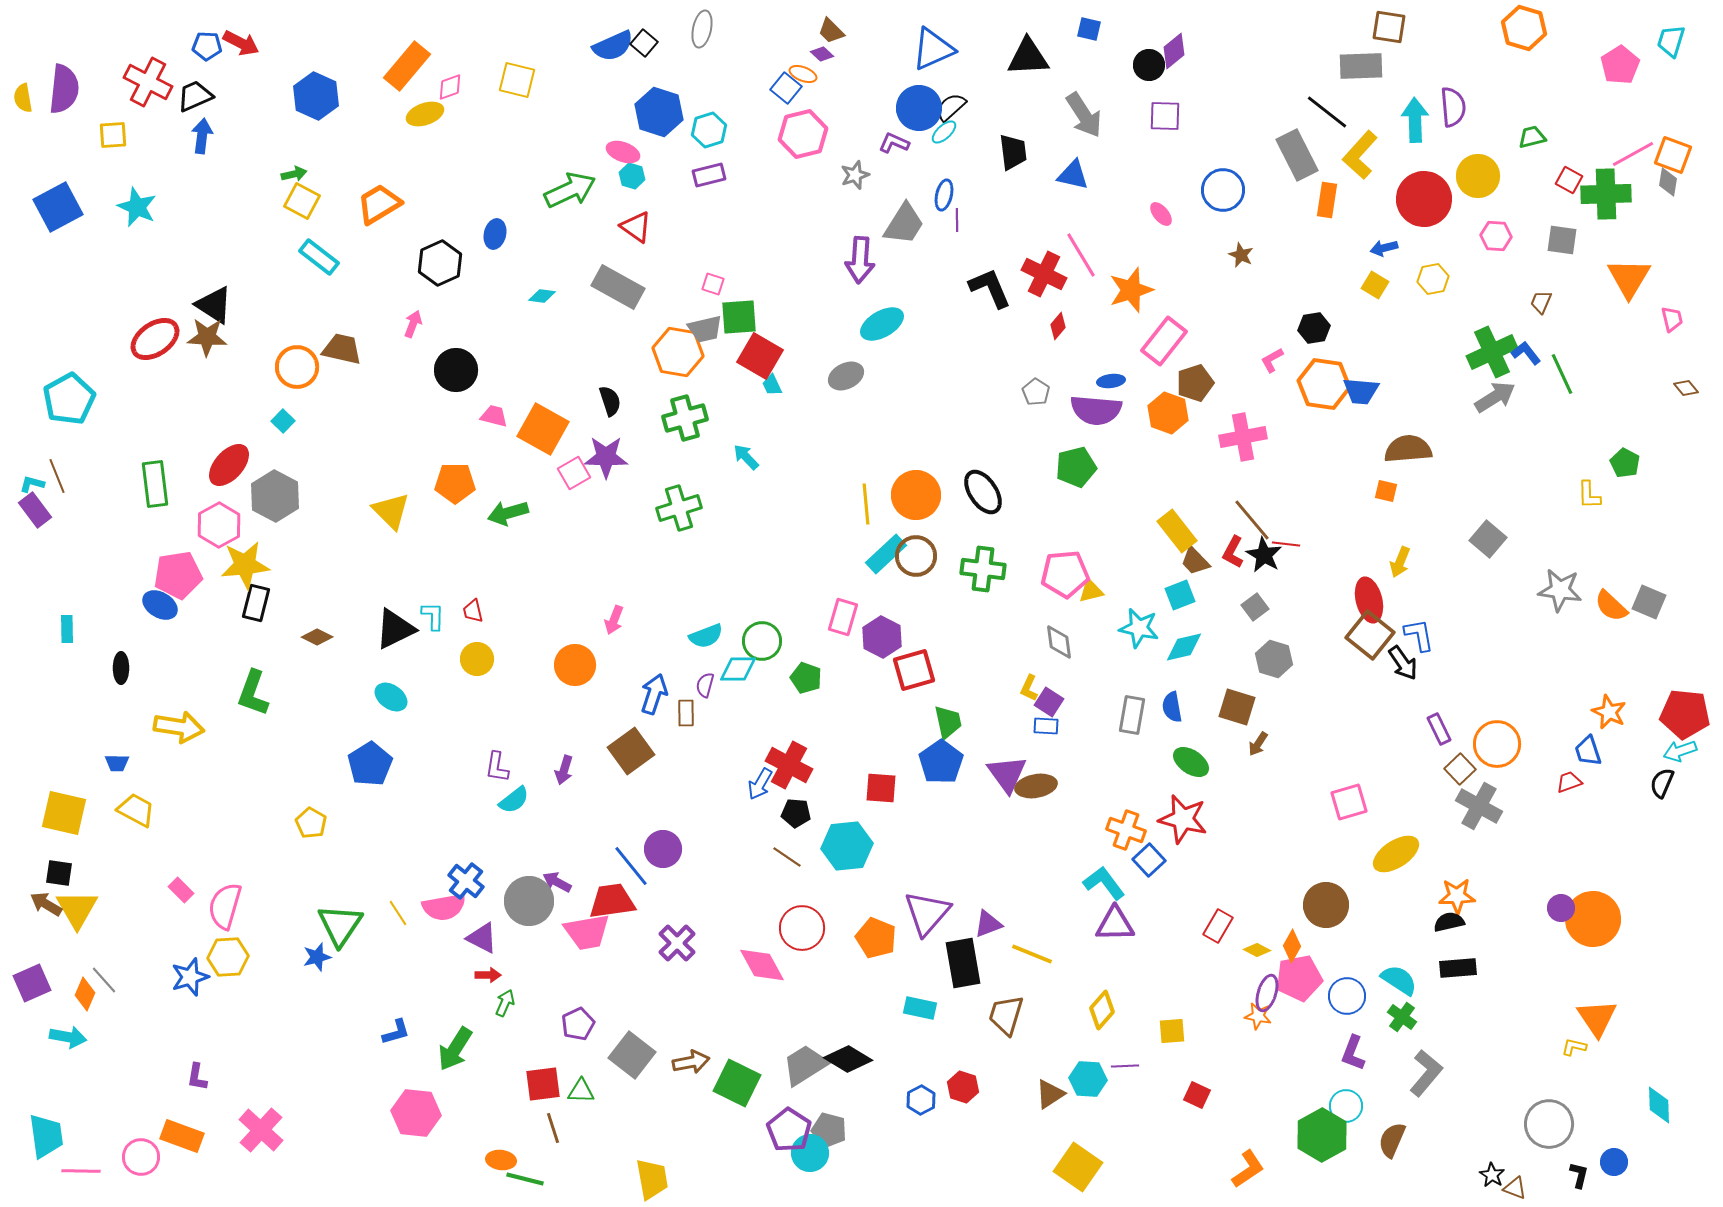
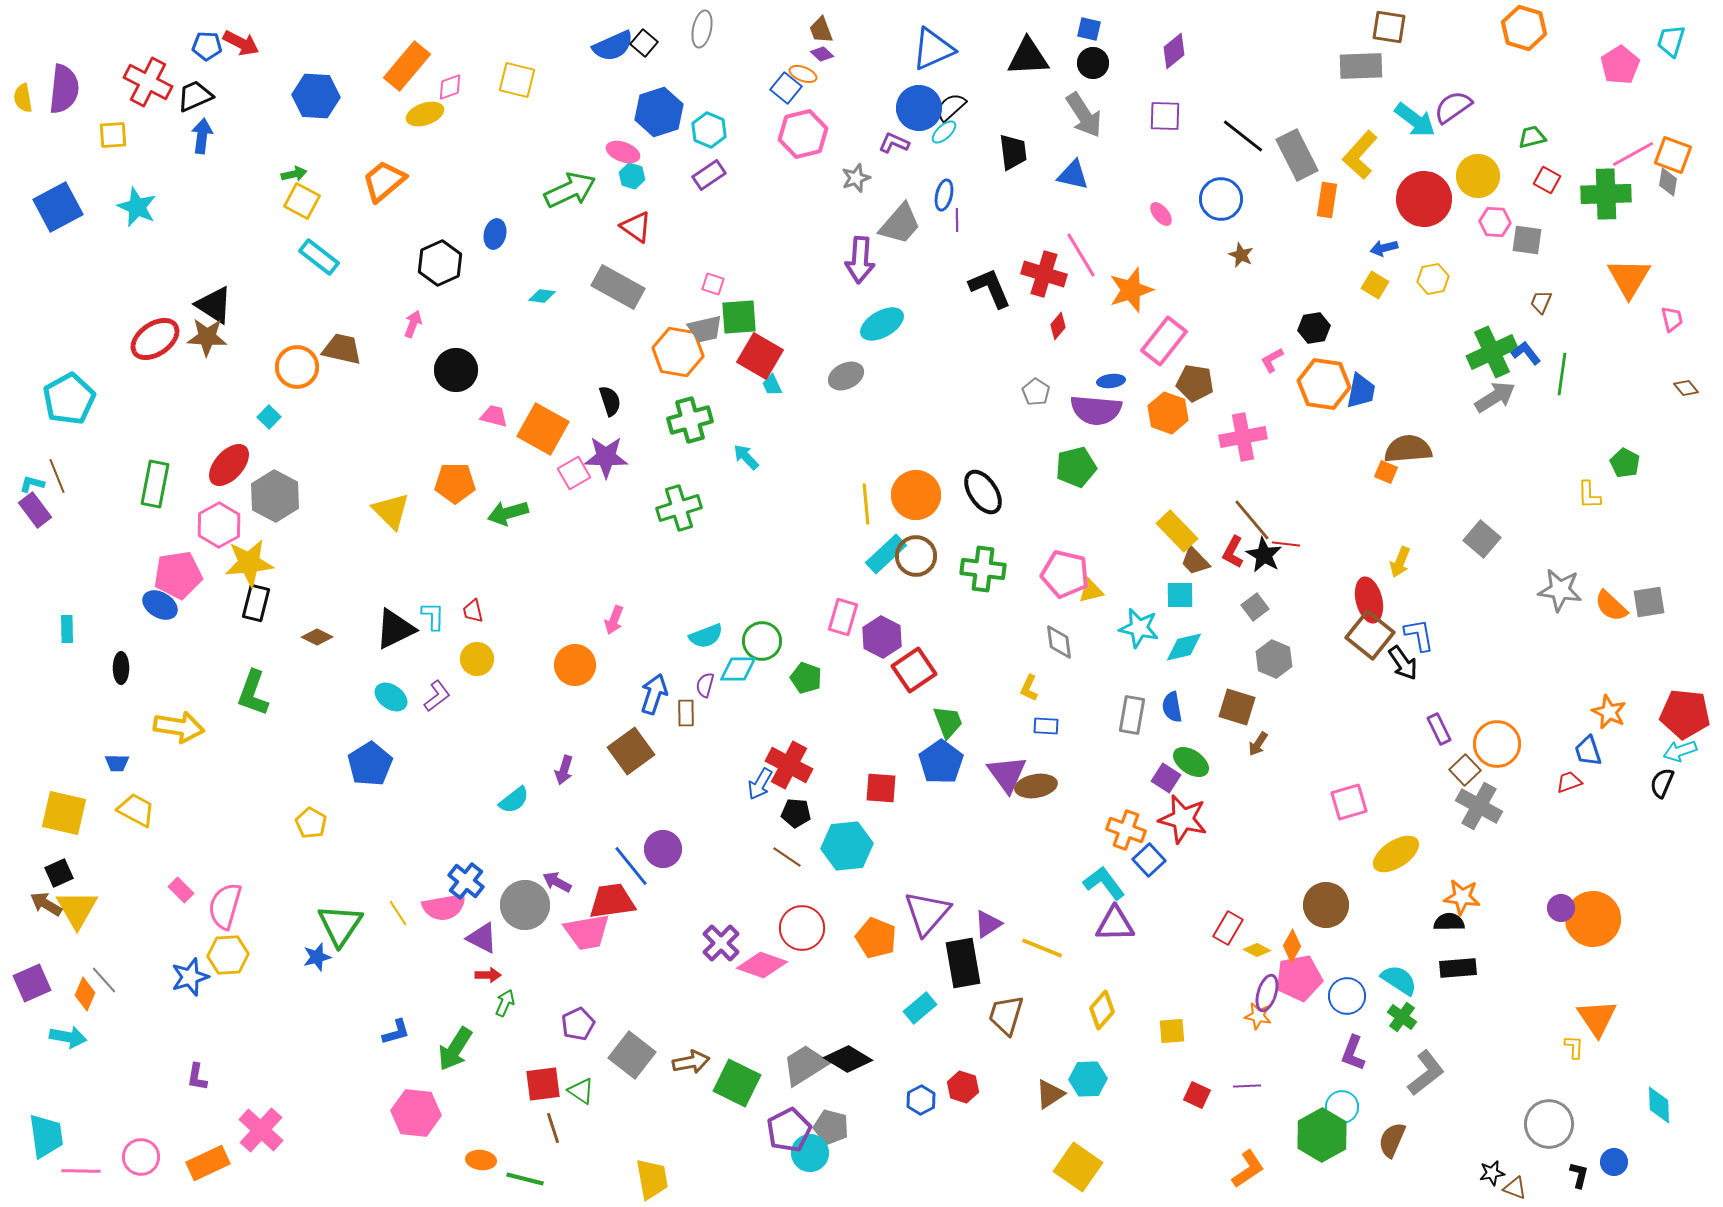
brown trapezoid at (831, 31): moved 10 px left, 1 px up; rotated 24 degrees clockwise
black circle at (1149, 65): moved 56 px left, 2 px up
blue hexagon at (316, 96): rotated 21 degrees counterclockwise
purple semicircle at (1453, 107): rotated 120 degrees counterclockwise
blue hexagon at (659, 112): rotated 24 degrees clockwise
black line at (1327, 112): moved 84 px left, 24 px down
cyan arrow at (1415, 120): rotated 129 degrees clockwise
cyan hexagon at (709, 130): rotated 20 degrees counterclockwise
purple rectangle at (709, 175): rotated 20 degrees counterclockwise
gray star at (855, 175): moved 1 px right, 3 px down
red square at (1569, 180): moved 22 px left
blue circle at (1223, 190): moved 2 px left, 9 px down
orange trapezoid at (379, 204): moved 5 px right, 23 px up; rotated 9 degrees counterclockwise
gray trapezoid at (904, 224): moved 4 px left; rotated 9 degrees clockwise
pink hexagon at (1496, 236): moved 1 px left, 14 px up
gray square at (1562, 240): moved 35 px left
red cross at (1044, 274): rotated 9 degrees counterclockwise
green line at (1562, 374): rotated 33 degrees clockwise
brown pentagon at (1195, 383): rotated 27 degrees clockwise
blue trapezoid at (1361, 391): rotated 84 degrees counterclockwise
green cross at (685, 418): moved 5 px right, 2 px down
cyan square at (283, 421): moved 14 px left, 4 px up
green rectangle at (155, 484): rotated 18 degrees clockwise
orange square at (1386, 491): moved 19 px up; rotated 10 degrees clockwise
yellow rectangle at (1177, 531): rotated 6 degrees counterclockwise
gray square at (1488, 539): moved 6 px left
yellow star at (245, 565): moved 4 px right, 2 px up
pink pentagon at (1065, 574): rotated 18 degrees clockwise
cyan square at (1180, 595): rotated 20 degrees clockwise
gray square at (1649, 602): rotated 32 degrees counterclockwise
gray hexagon at (1274, 659): rotated 6 degrees clockwise
red square at (914, 670): rotated 18 degrees counterclockwise
purple square at (1049, 702): moved 117 px right, 76 px down
green trapezoid at (948, 722): rotated 9 degrees counterclockwise
purple L-shape at (497, 767): moved 60 px left, 71 px up; rotated 136 degrees counterclockwise
brown square at (1460, 769): moved 5 px right, 1 px down
black square at (59, 873): rotated 32 degrees counterclockwise
orange star at (1457, 896): moved 5 px right, 1 px down; rotated 9 degrees clockwise
gray circle at (529, 901): moved 4 px left, 4 px down
black semicircle at (1449, 922): rotated 12 degrees clockwise
purple triangle at (988, 924): rotated 12 degrees counterclockwise
red rectangle at (1218, 926): moved 10 px right, 2 px down
purple cross at (677, 943): moved 44 px right
yellow line at (1032, 954): moved 10 px right, 6 px up
yellow hexagon at (228, 957): moved 2 px up
pink diamond at (762, 965): rotated 42 degrees counterclockwise
cyan rectangle at (920, 1008): rotated 52 degrees counterclockwise
yellow L-shape at (1574, 1047): rotated 80 degrees clockwise
purple line at (1125, 1066): moved 122 px right, 20 px down
gray L-shape at (1426, 1073): rotated 12 degrees clockwise
cyan hexagon at (1088, 1079): rotated 6 degrees counterclockwise
green triangle at (581, 1091): rotated 32 degrees clockwise
cyan circle at (1346, 1106): moved 4 px left, 1 px down
purple pentagon at (789, 1130): rotated 12 degrees clockwise
gray pentagon at (829, 1130): moved 2 px right, 3 px up
orange rectangle at (182, 1136): moved 26 px right, 27 px down; rotated 45 degrees counterclockwise
orange ellipse at (501, 1160): moved 20 px left
black star at (1492, 1175): moved 2 px up; rotated 30 degrees clockwise
